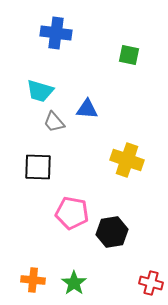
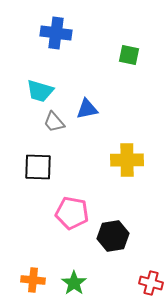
blue triangle: rotated 15 degrees counterclockwise
yellow cross: rotated 20 degrees counterclockwise
black hexagon: moved 1 px right, 4 px down
